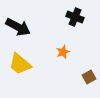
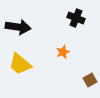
black cross: moved 1 px right, 1 px down
black arrow: rotated 20 degrees counterclockwise
brown square: moved 1 px right, 3 px down
